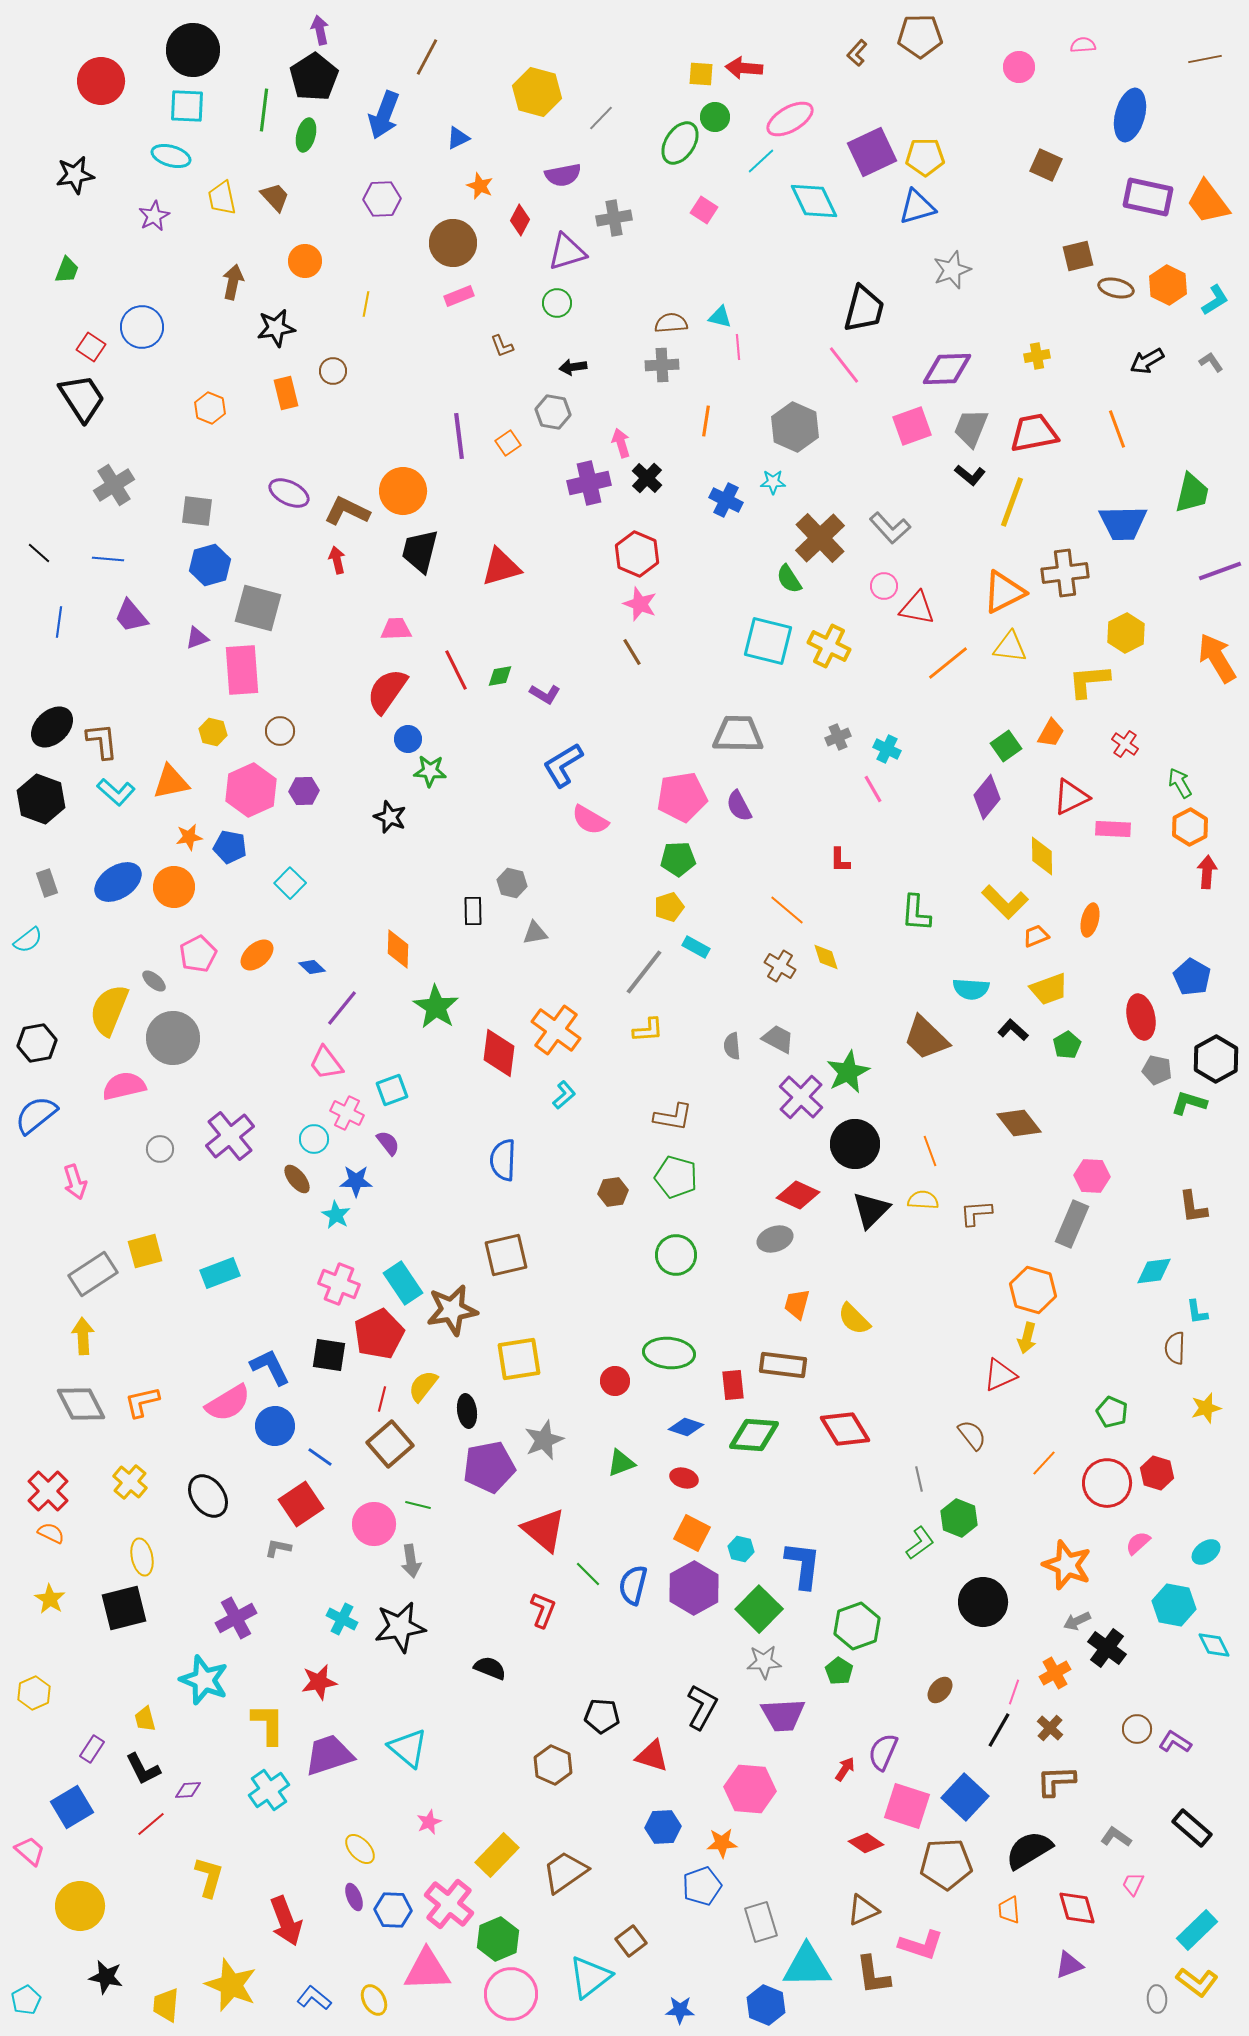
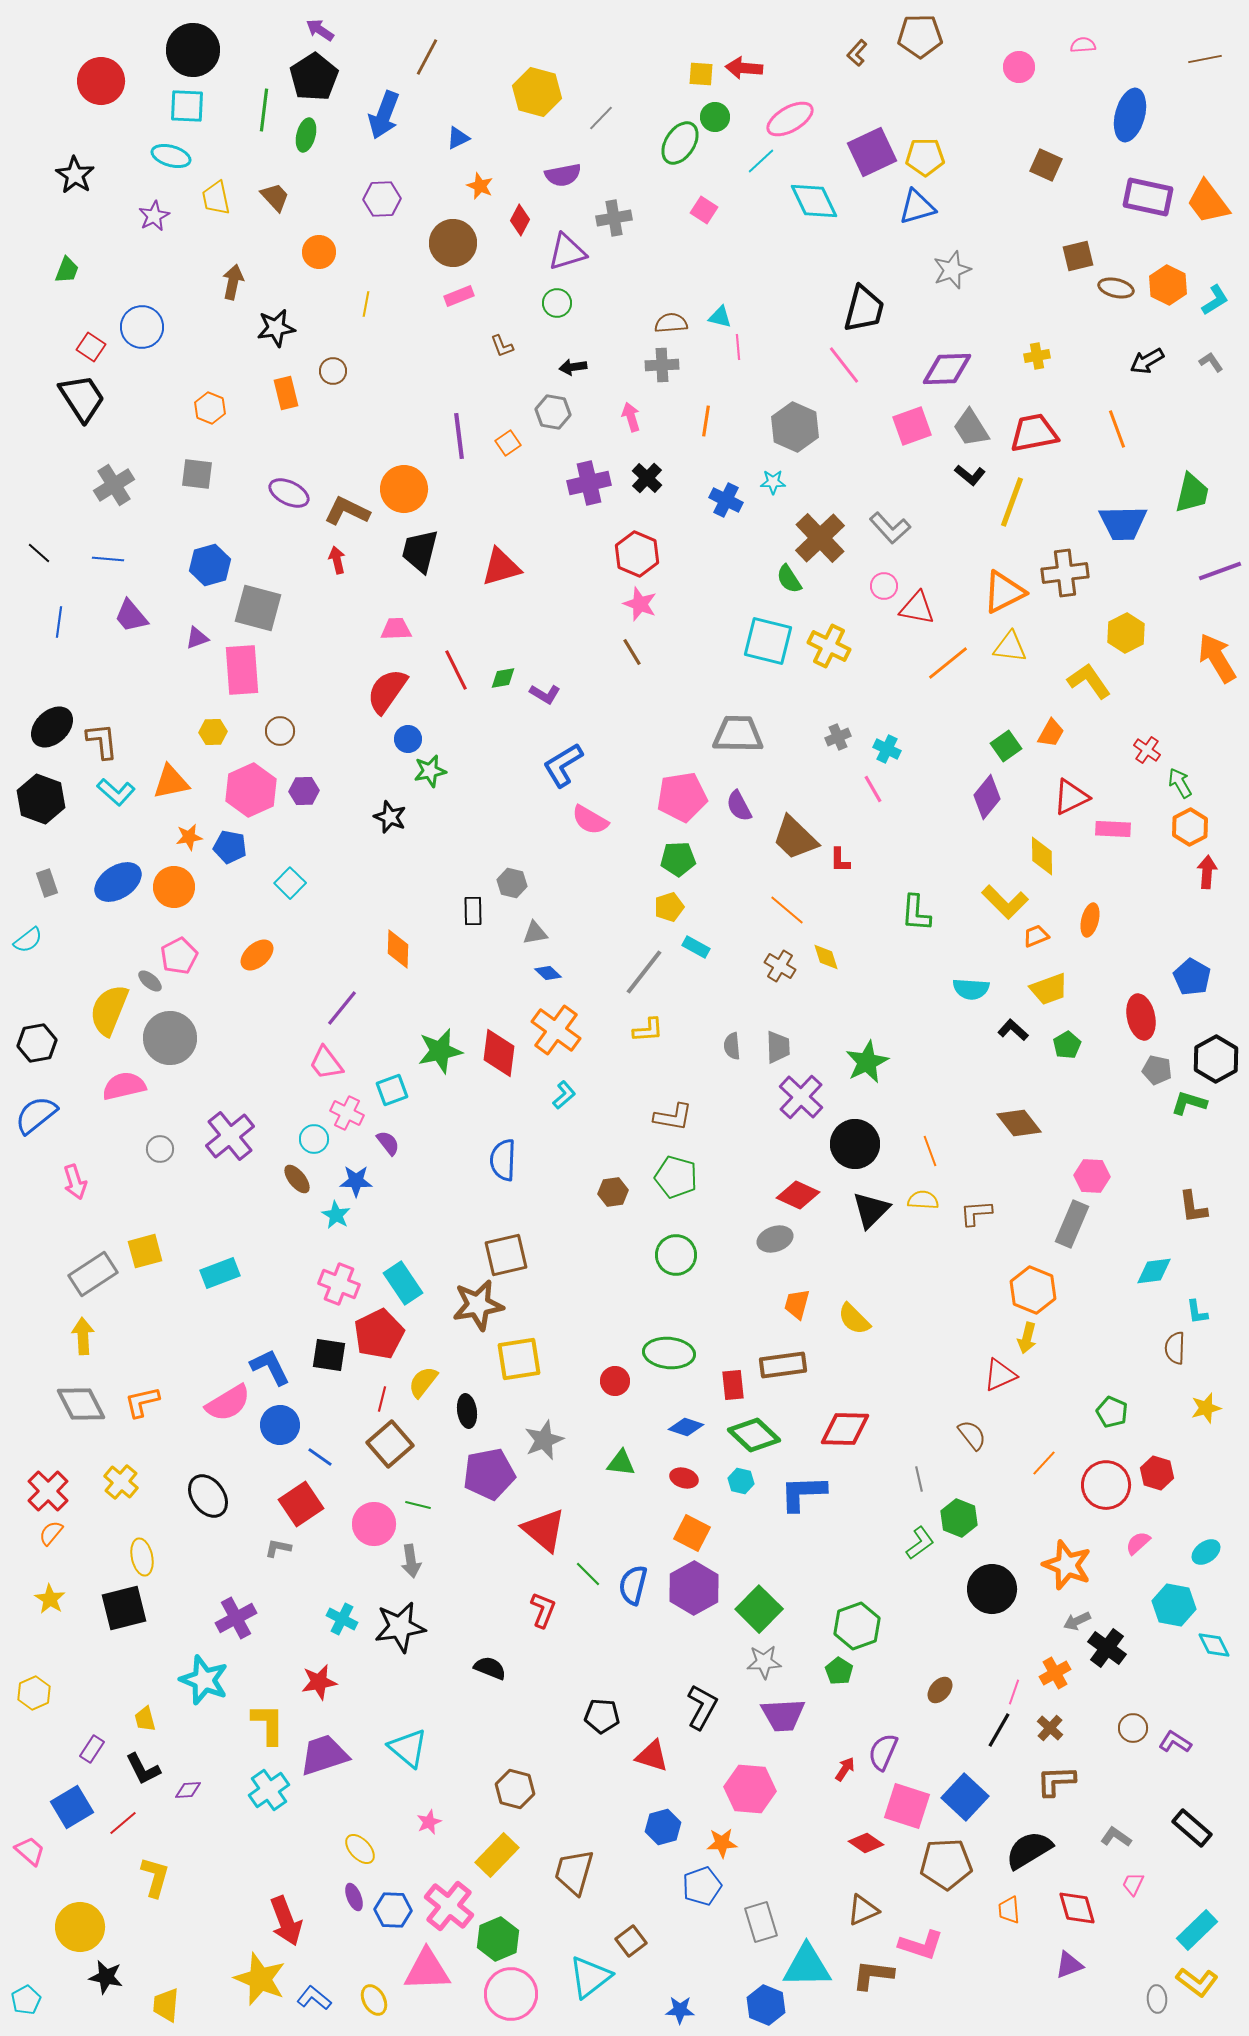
purple arrow at (320, 30): rotated 44 degrees counterclockwise
black star at (75, 175): rotated 30 degrees counterclockwise
yellow trapezoid at (222, 198): moved 6 px left
orange circle at (305, 261): moved 14 px right, 9 px up
gray trapezoid at (971, 428): rotated 54 degrees counterclockwise
pink arrow at (621, 443): moved 10 px right, 26 px up
orange circle at (403, 491): moved 1 px right, 2 px up
gray square at (197, 511): moved 37 px up
green diamond at (500, 676): moved 3 px right, 2 px down
yellow L-shape at (1089, 681): rotated 60 degrees clockwise
yellow hexagon at (213, 732): rotated 16 degrees counterclockwise
red cross at (1125, 744): moved 22 px right, 6 px down
green star at (430, 771): rotated 16 degrees counterclockwise
pink pentagon at (198, 954): moved 19 px left, 2 px down
blue diamond at (312, 967): moved 236 px right, 6 px down
gray ellipse at (154, 981): moved 4 px left
green star at (436, 1007): moved 4 px right, 44 px down; rotated 27 degrees clockwise
gray circle at (173, 1038): moved 3 px left
brown trapezoid at (926, 1038): moved 131 px left, 200 px up
gray trapezoid at (778, 1039): moved 8 px down; rotated 60 degrees clockwise
green star at (848, 1072): moved 19 px right, 10 px up
orange hexagon at (1033, 1290): rotated 6 degrees clockwise
brown star at (452, 1310): moved 26 px right, 5 px up
brown rectangle at (783, 1365): rotated 15 degrees counterclockwise
yellow semicircle at (423, 1386): moved 4 px up
blue circle at (275, 1426): moved 5 px right, 1 px up
red diamond at (845, 1429): rotated 57 degrees counterclockwise
green diamond at (754, 1435): rotated 39 degrees clockwise
green triangle at (621, 1463): rotated 28 degrees clockwise
purple pentagon at (489, 1467): moved 7 px down
yellow cross at (130, 1482): moved 9 px left
red circle at (1107, 1483): moved 1 px left, 2 px down
orange semicircle at (51, 1533): rotated 76 degrees counterclockwise
cyan hexagon at (741, 1549): moved 68 px up
blue L-shape at (803, 1565): moved 72 px up; rotated 99 degrees counterclockwise
black circle at (983, 1602): moved 9 px right, 13 px up
brown circle at (1137, 1729): moved 4 px left, 1 px up
purple trapezoid at (329, 1755): moved 5 px left
brown hexagon at (553, 1765): moved 38 px left, 24 px down; rotated 9 degrees counterclockwise
red line at (151, 1824): moved 28 px left, 1 px up
blue hexagon at (663, 1827): rotated 12 degrees counterclockwise
brown trapezoid at (565, 1872): moved 9 px right; rotated 39 degrees counterclockwise
yellow L-shape at (209, 1877): moved 54 px left
pink cross at (449, 1904): moved 2 px down
yellow circle at (80, 1906): moved 21 px down
brown L-shape at (873, 1975): rotated 105 degrees clockwise
yellow star at (231, 1985): moved 29 px right, 6 px up
